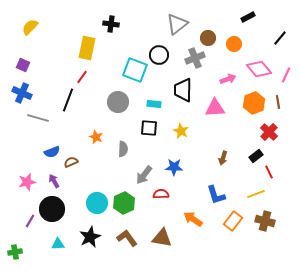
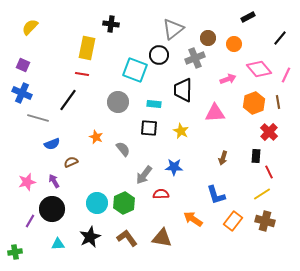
gray triangle at (177, 24): moved 4 px left, 5 px down
red line at (82, 77): moved 3 px up; rotated 64 degrees clockwise
black line at (68, 100): rotated 15 degrees clockwise
pink triangle at (215, 108): moved 5 px down
gray semicircle at (123, 149): rotated 42 degrees counterclockwise
blue semicircle at (52, 152): moved 8 px up
black rectangle at (256, 156): rotated 48 degrees counterclockwise
yellow line at (256, 194): moved 6 px right; rotated 12 degrees counterclockwise
